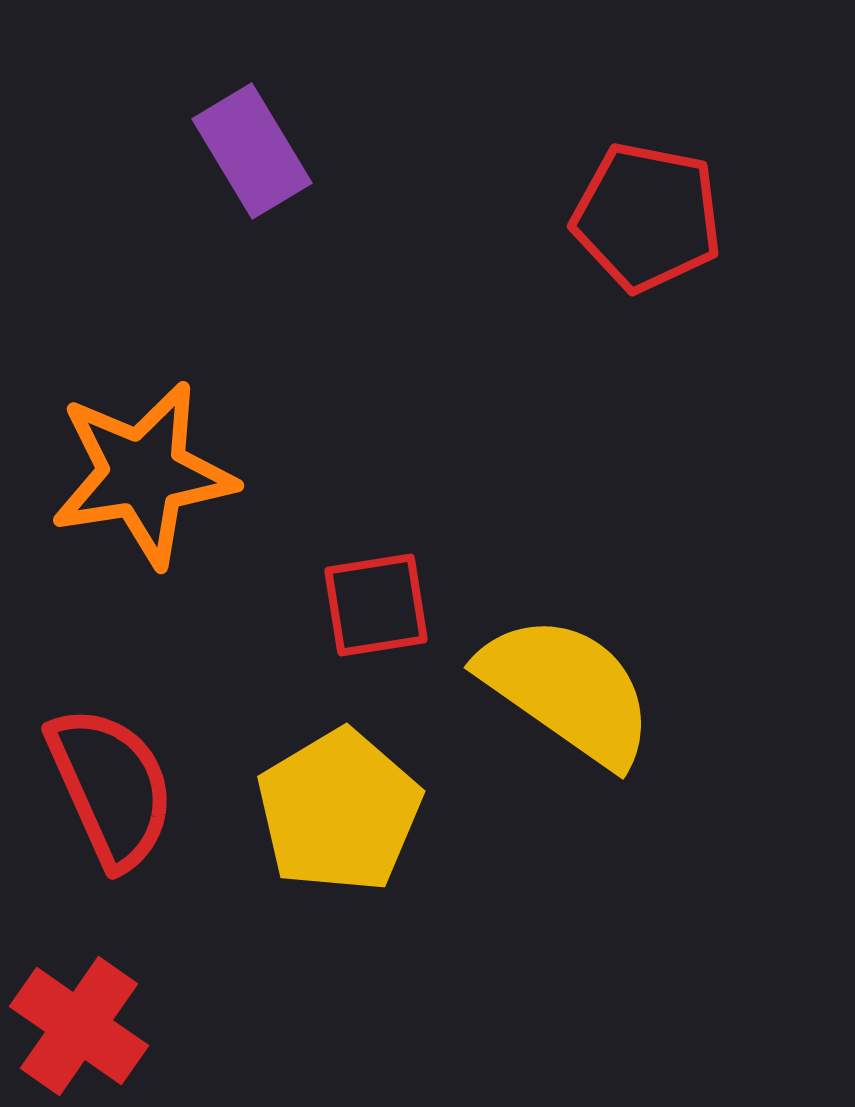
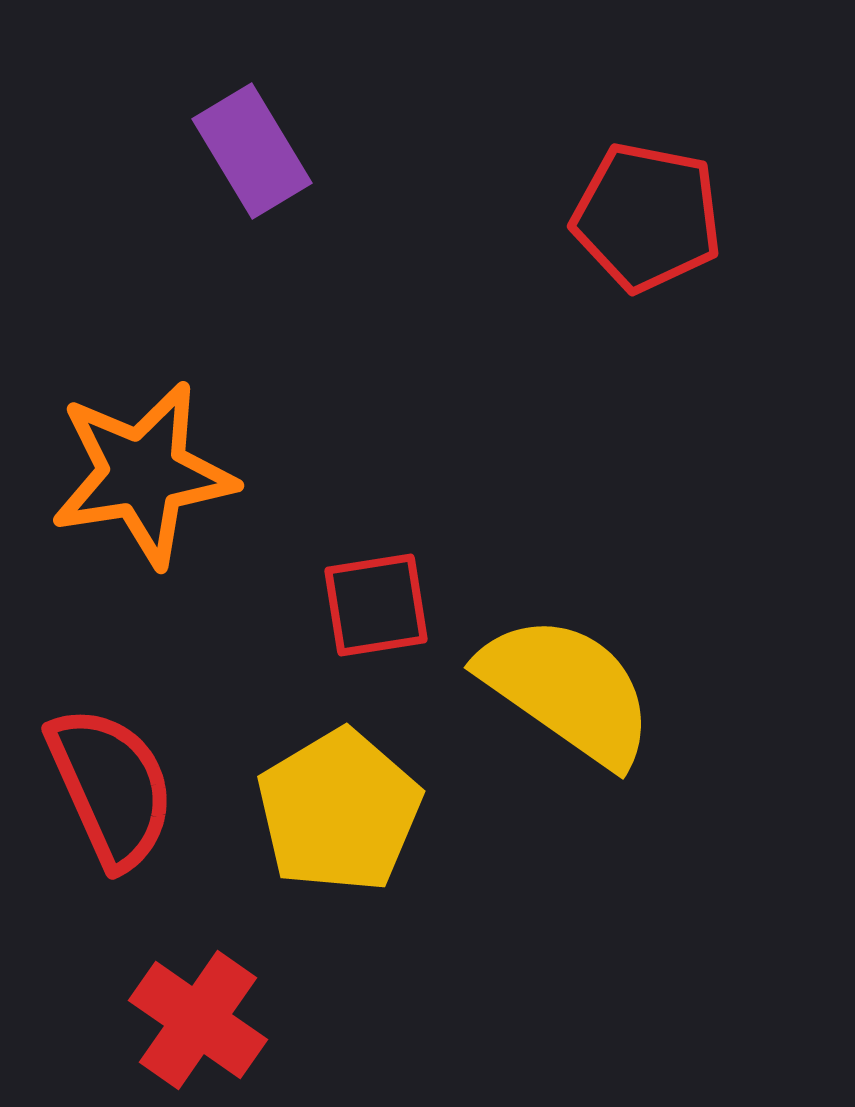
red cross: moved 119 px right, 6 px up
